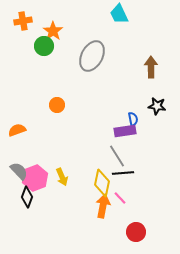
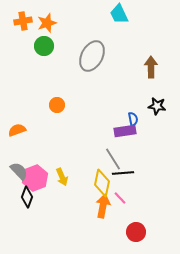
orange star: moved 6 px left, 8 px up; rotated 18 degrees clockwise
gray line: moved 4 px left, 3 px down
